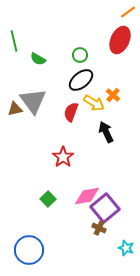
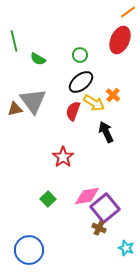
black ellipse: moved 2 px down
red semicircle: moved 2 px right, 1 px up
